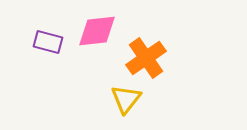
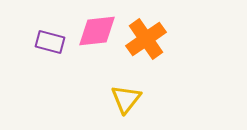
purple rectangle: moved 2 px right
orange cross: moved 19 px up
